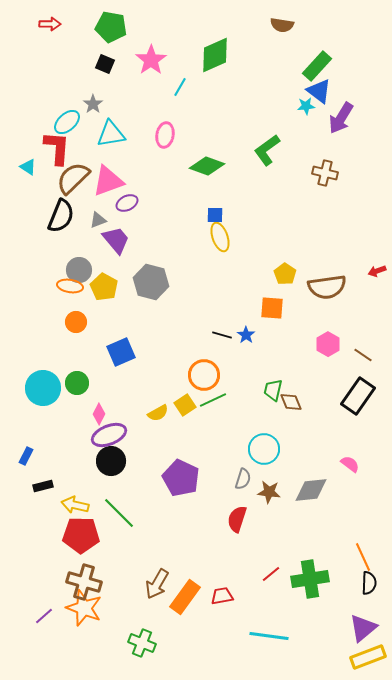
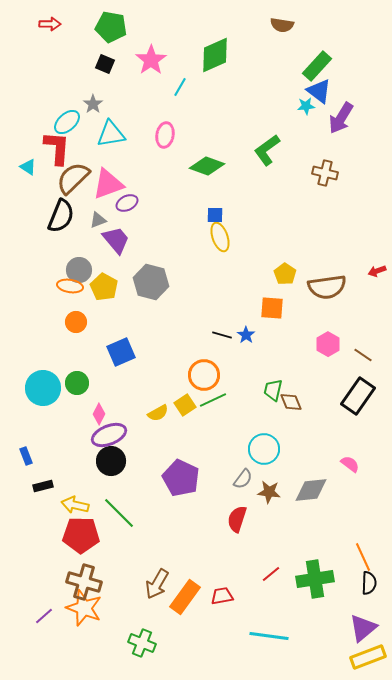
pink triangle at (108, 181): moved 3 px down
blue rectangle at (26, 456): rotated 48 degrees counterclockwise
gray semicircle at (243, 479): rotated 20 degrees clockwise
green cross at (310, 579): moved 5 px right
